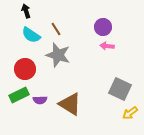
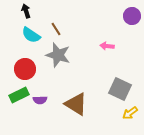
purple circle: moved 29 px right, 11 px up
brown triangle: moved 6 px right
